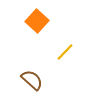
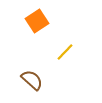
orange square: rotated 15 degrees clockwise
